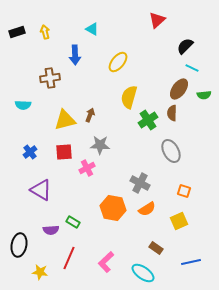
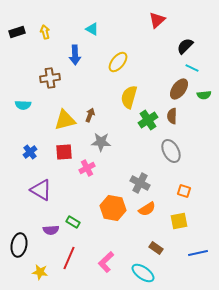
brown semicircle: moved 3 px down
gray star: moved 1 px right, 3 px up
yellow square: rotated 12 degrees clockwise
blue line: moved 7 px right, 9 px up
